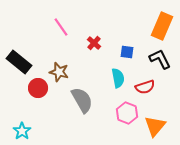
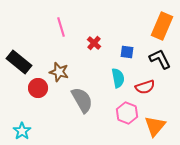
pink line: rotated 18 degrees clockwise
